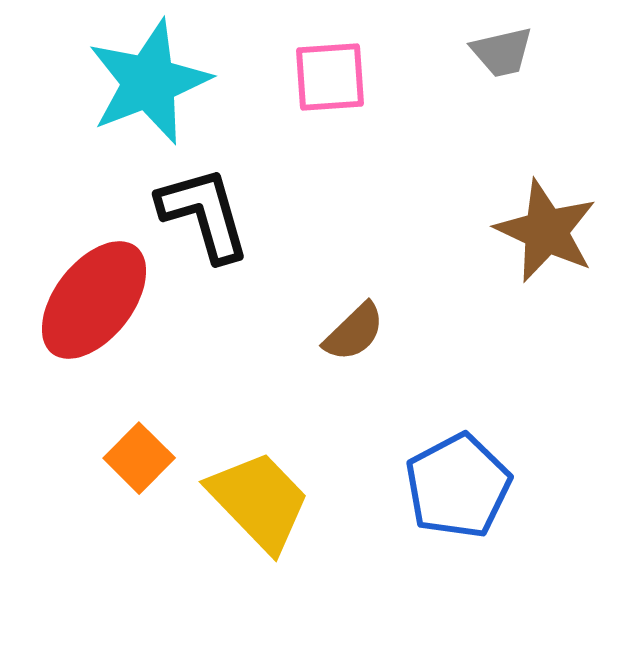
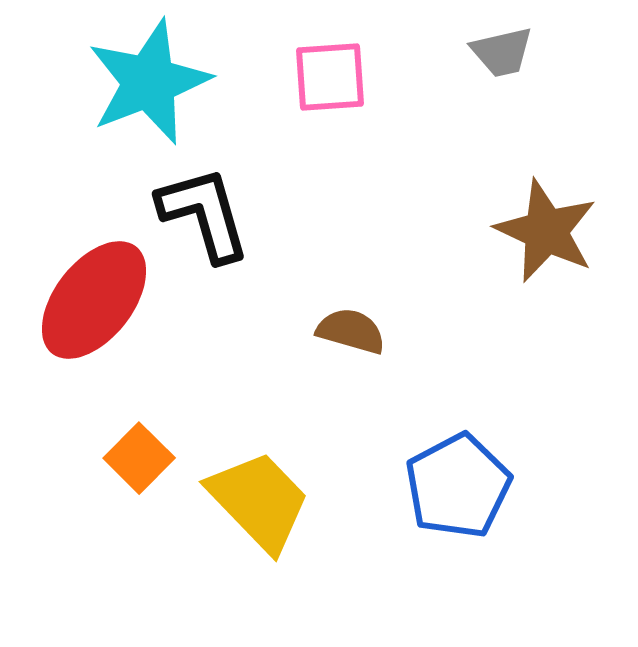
brown semicircle: moved 3 px left, 1 px up; rotated 120 degrees counterclockwise
